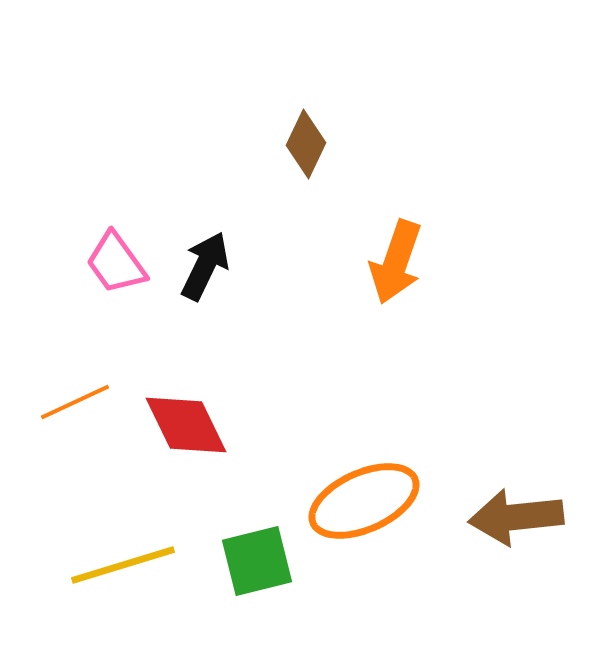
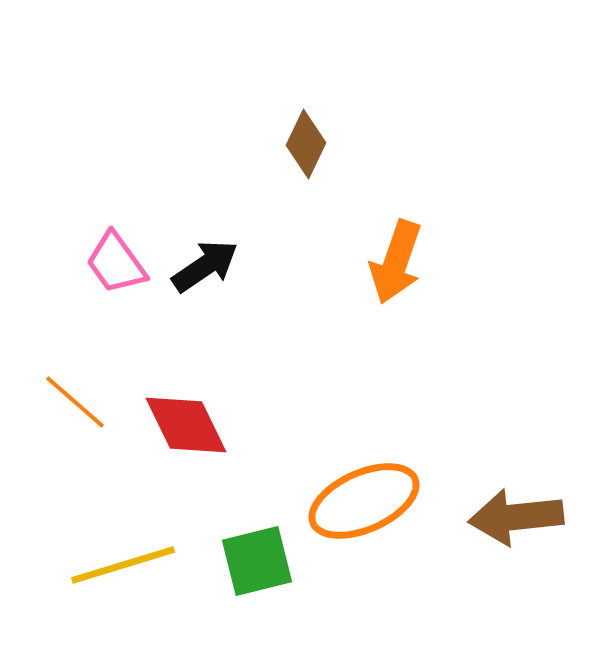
black arrow: rotated 30 degrees clockwise
orange line: rotated 66 degrees clockwise
